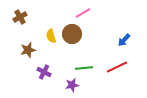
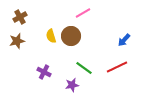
brown circle: moved 1 px left, 2 px down
brown star: moved 11 px left, 9 px up
green line: rotated 42 degrees clockwise
